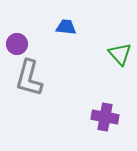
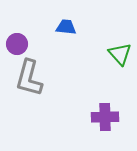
purple cross: rotated 12 degrees counterclockwise
